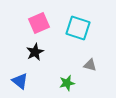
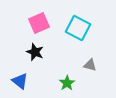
cyan square: rotated 10 degrees clockwise
black star: rotated 24 degrees counterclockwise
green star: rotated 21 degrees counterclockwise
